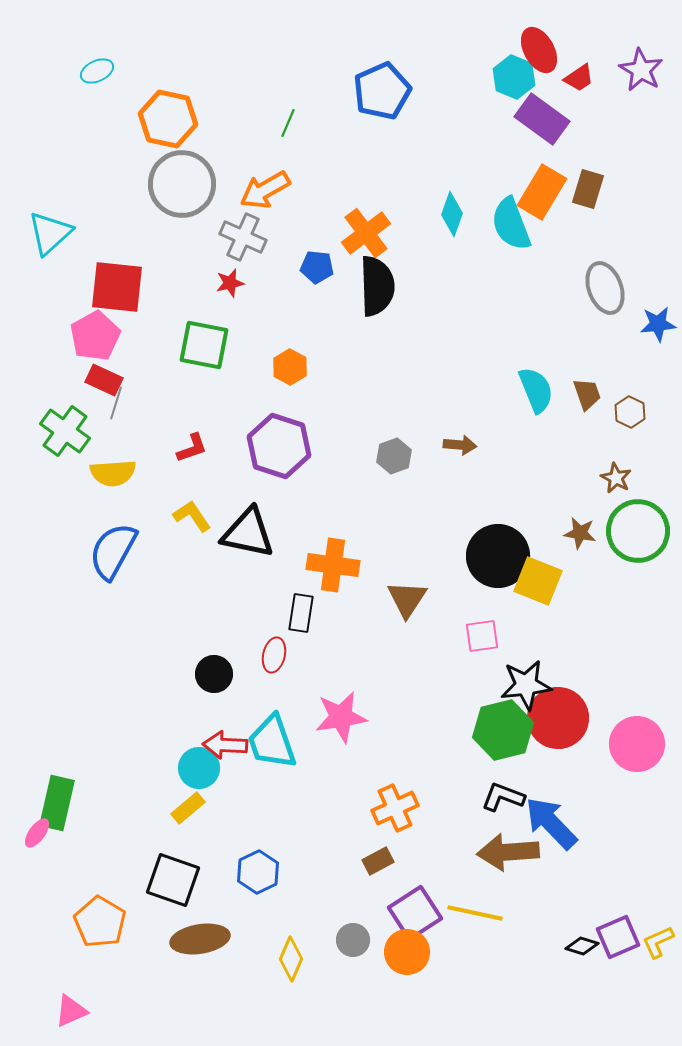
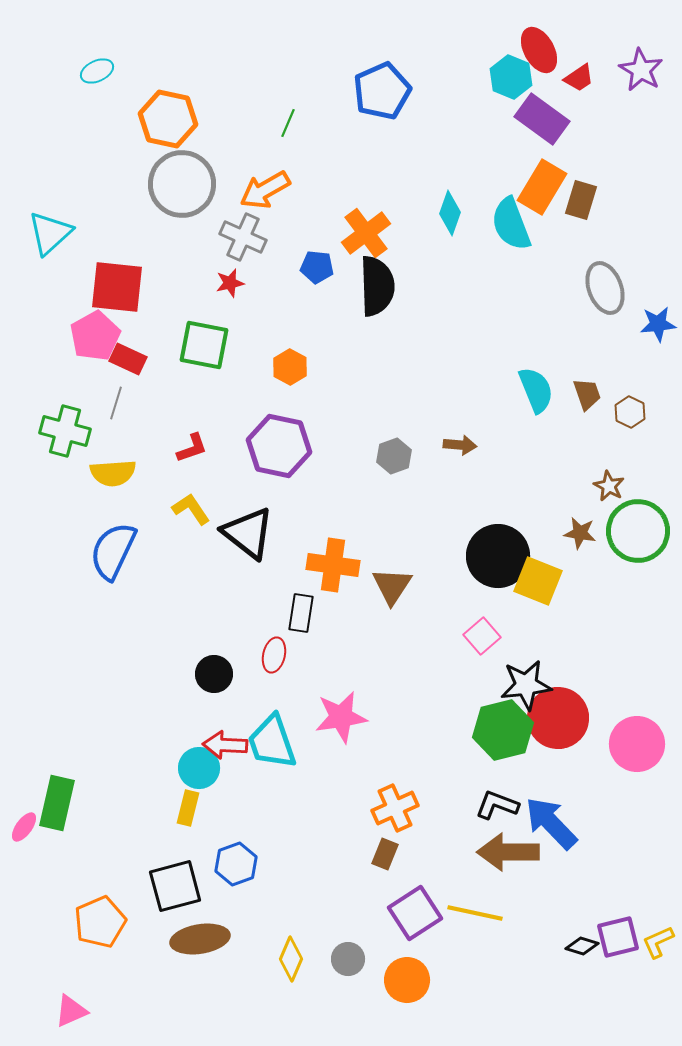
cyan hexagon at (514, 77): moved 3 px left
brown rectangle at (588, 189): moved 7 px left, 11 px down
orange rectangle at (542, 192): moved 5 px up
cyan diamond at (452, 214): moved 2 px left, 1 px up
red rectangle at (104, 380): moved 24 px right, 21 px up
green cross at (65, 431): rotated 21 degrees counterclockwise
purple hexagon at (279, 446): rotated 6 degrees counterclockwise
brown star at (616, 478): moved 7 px left, 8 px down
yellow L-shape at (192, 516): moved 1 px left, 7 px up
black triangle at (248, 533): rotated 26 degrees clockwise
blue semicircle at (113, 551): rotated 4 degrees counterclockwise
brown triangle at (407, 599): moved 15 px left, 13 px up
pink square at (482, 636): rotated 33 degrees counterclockwise
black L-shape at (503, 797): moved 6 px left, 8 px down
yellow rectangle at (188, 808): rotated 36 degrees counterclockwise
pink ellipse at (37, 833): moved 13 px left, 6 px up
brown arrow at (508, 852): rotated 4 degrees clockwise
brown rectangle at (378, 861): moved 7 px right, 7 px up; rotated 40 degrees counterclockwise
blue hexagon at (258, 872): moved 22 px left, 8 px up; rotated 6 degrees clockwise
black square at (173, 880): moved 2 px right, 6 px down; rotated 34 degrees counterclockwise
orange pentagon at (100, 922): rotated 18 degrees clockwise
purple square at (618, 937): rotated 9 degrees clockwise
gray circle at (353, 940): moved 5 px left, 19 px down
orange circle at (407, 952): moved 28 px down
